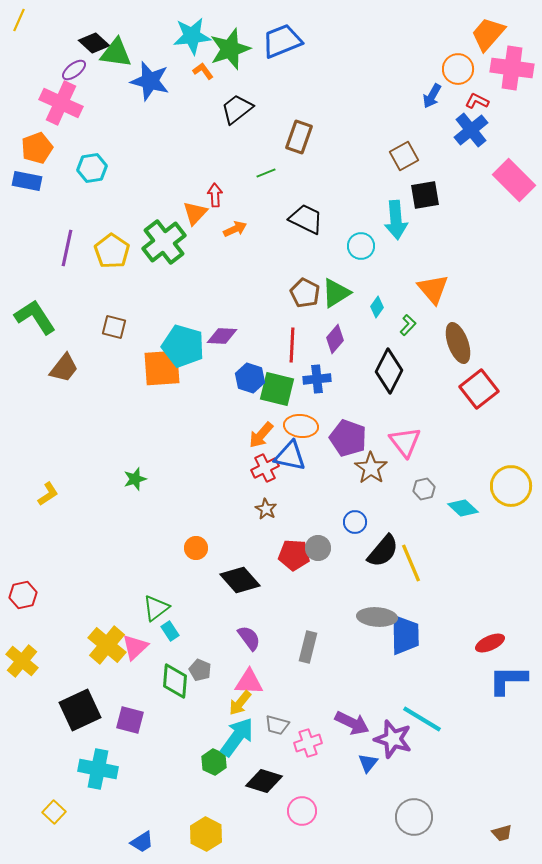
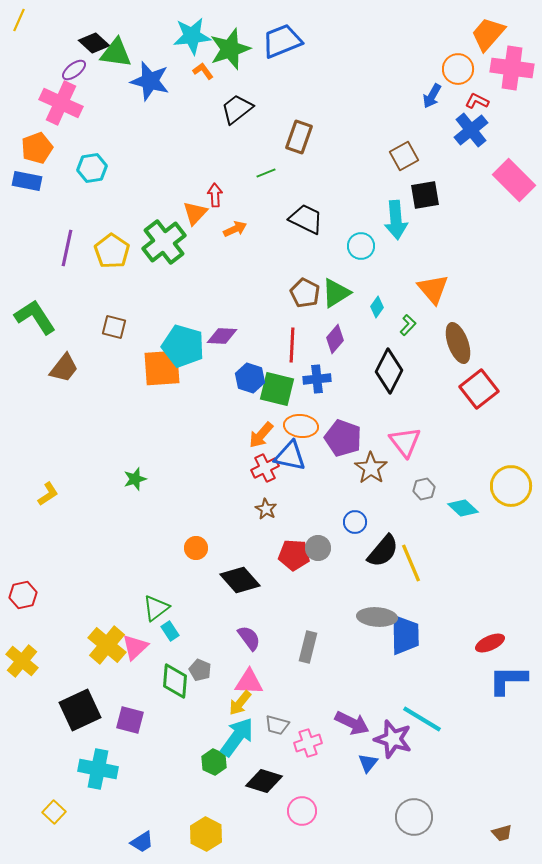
purple pentagon at (348, 438): moved 5 px left
